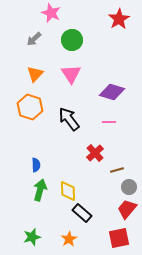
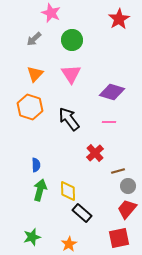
brown line: moved 1 px right, 1 px down
gray circle: moved 1 px left, 1 px up
orange star: moved 5 px down
